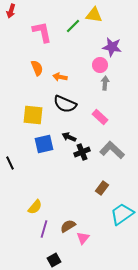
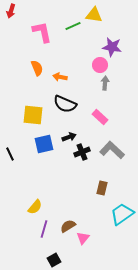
green line: rotated 21 degrees clockwise
black arrow: rotated 136 degrees clockwise
black line: moved 9 px up
brown rectangle: rotated 24 degrees counterclockwise
